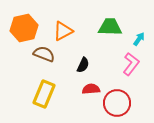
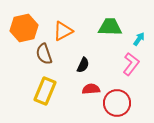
brown semicircle: rotated 130 degrees counterclockwise
yellow rectangle: moved 1 px right, 3 px up
